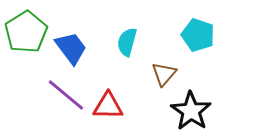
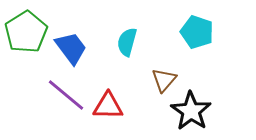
cyan pentagon: moved 1 px left, 3 px up
brown triangle: moved 6 px down
